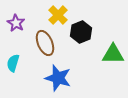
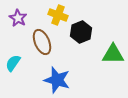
yellow cross: rotated 24 degrees counterclockwise
purple star: moved 2 px right, 5 px up
brown ellipse: moved 3 px left, 1 px up
cyan semicircle: rotated 18 degrees clockwise
blue star: moved 1 px left, 2 px down
